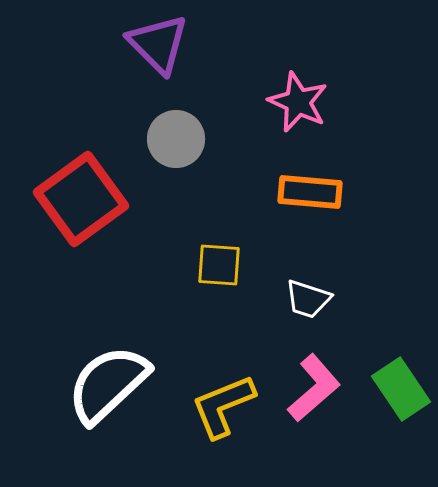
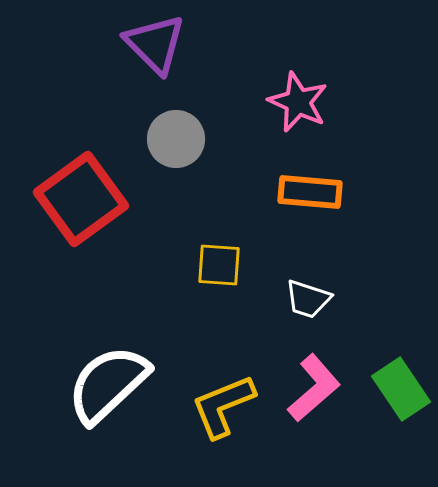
purple triangle: moved 3 px left
